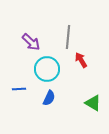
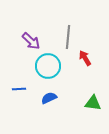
purple arrow: moved 1 px up
red arrow: moved 4 px right, 2 px up
cyan circle: moved 1 px right, 3 px up
blue semicircle: rotated 140 degrees counterclockwise
green triangle: rotated 24 degrees counterclockwise
